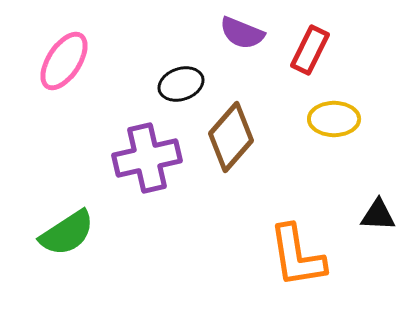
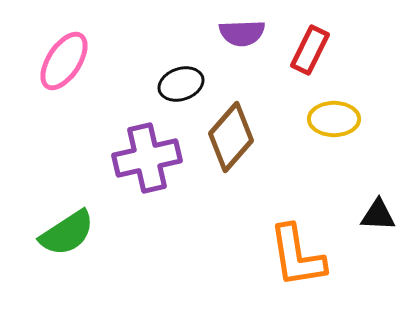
purple semicircle: rotated 24 degrees counterclockwise
